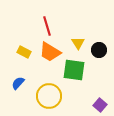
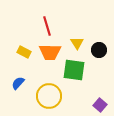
yellow triangle: moved 1 px left
orange trapezoid: rotated 30 degrees counterclockwise
